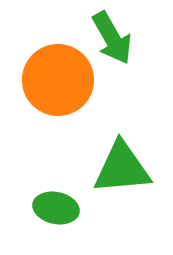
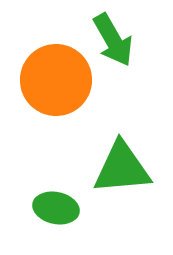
green arrow: moved 1 px right, 2 px down
orange circle: moved 2 px left
